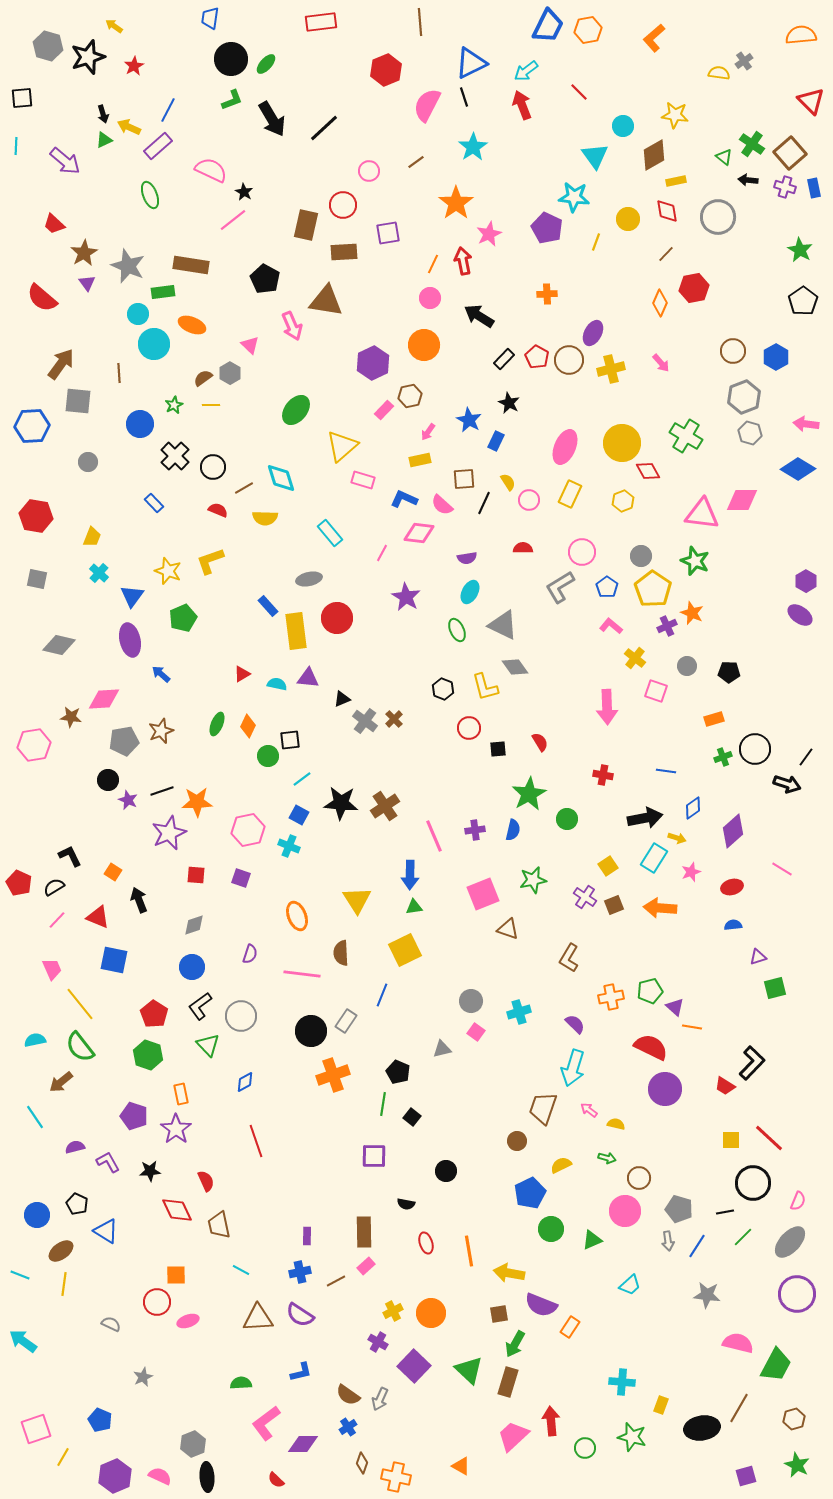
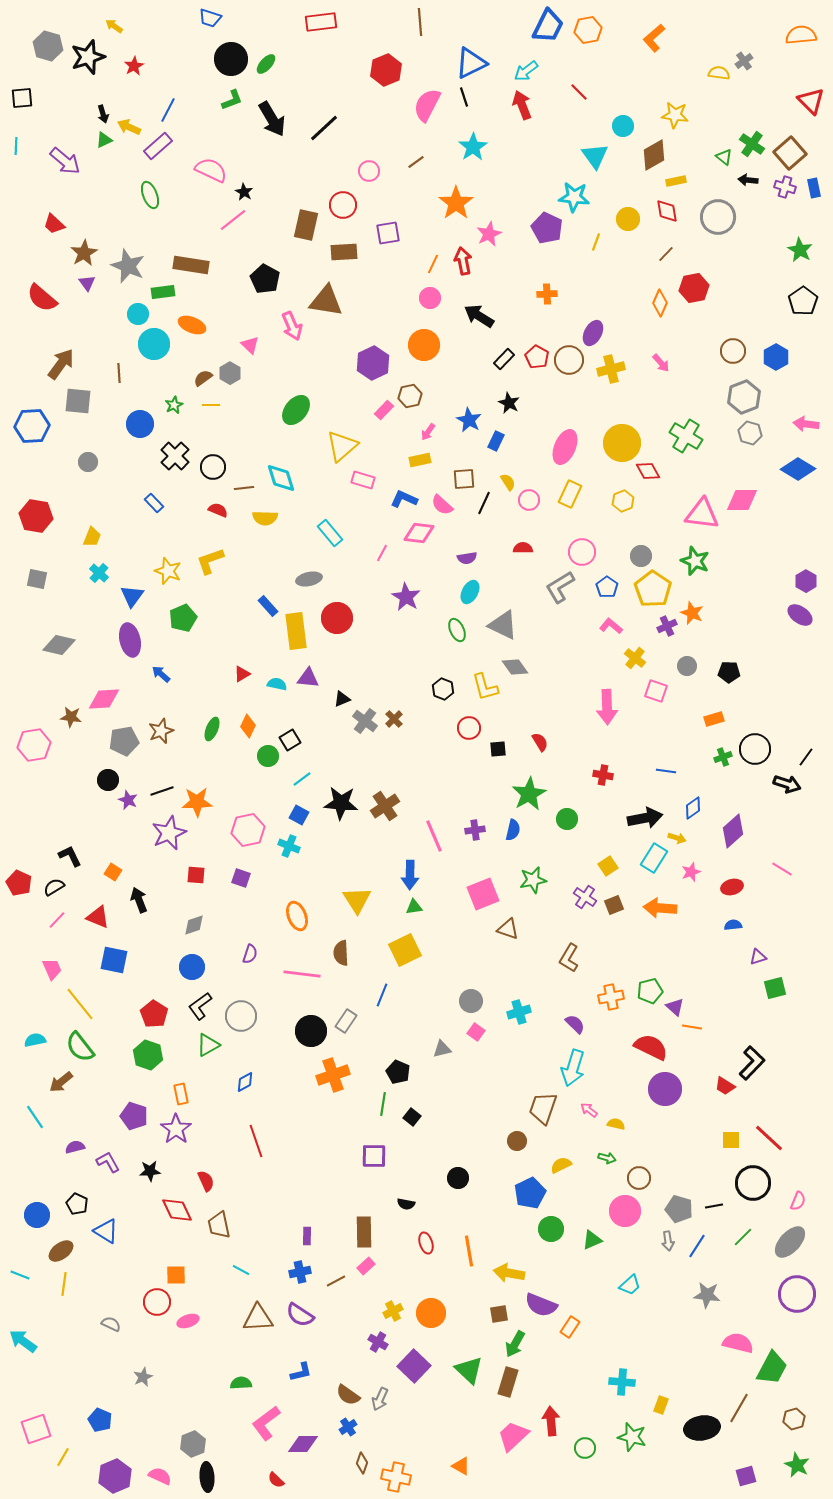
blue trapezoid at (210, 18): rotated 80 degrees counterclockwise
brown line at (244, 488): rotated 24 degrees clockwise
green ellipse at (217, 724): moved 5 px left, 5 px down
black square at (290, 740): rotated 25 degrees counterclockwise
green triangle at (208, 1045): rotated 45 degrees clockwise
black circle at (446, 1171): moved 12 px right, 7 px down
black line at (725, 1212): moved 11 px left, 6 px up
green trapezoid at (776, 1365): moved 4 px left, 3 px down
